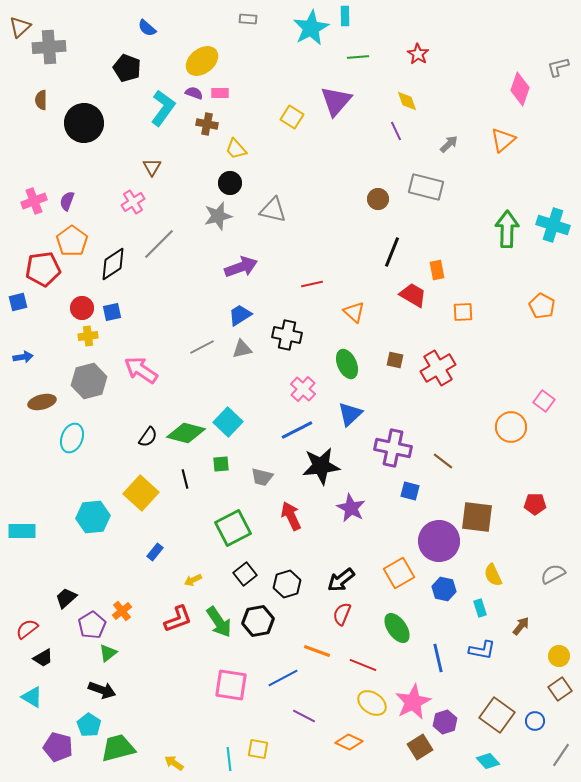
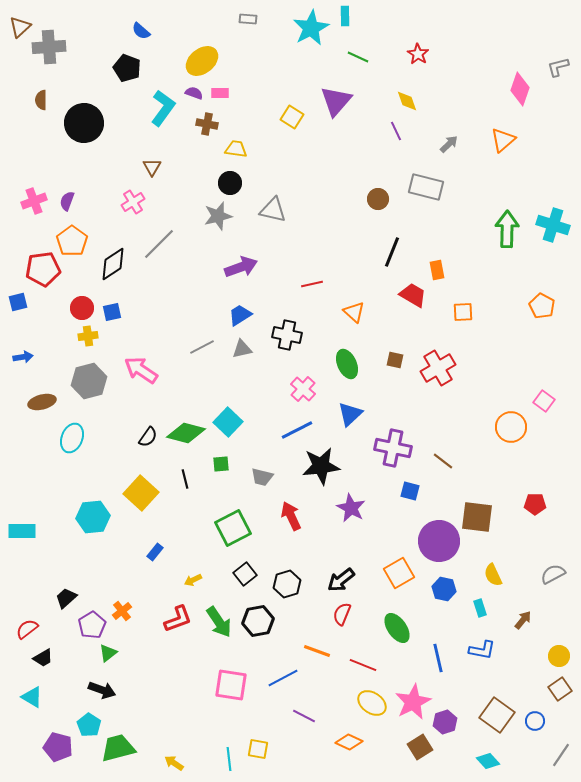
blue semicircle at (147, 28): moved 6 px left, 3 px down
green line at (358, 57): rotated 30 degrees clockwise
yellow trapezoid at (236, 149): rotated 140 degrees clockwise
brown arrow at (521, 626): moved 2 px right, 6 px up
